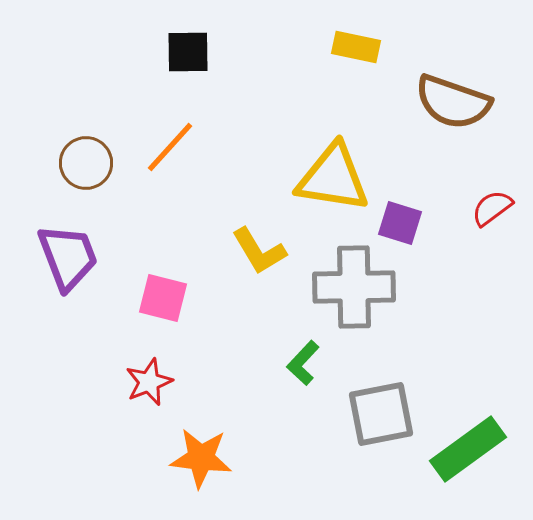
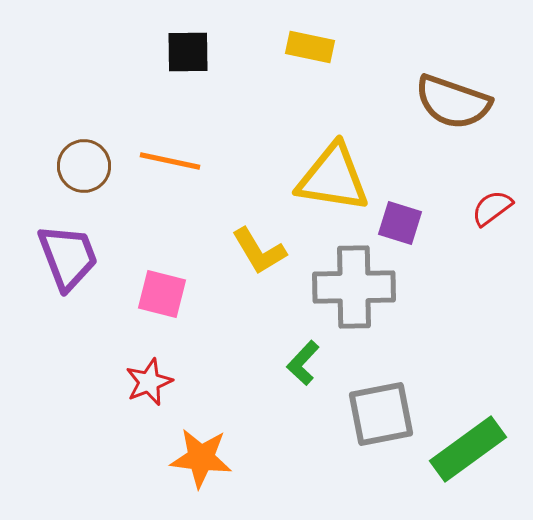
yellow rectangle: moved 46 px left
orange line: moved 14 px down; rotated 60 degrees clockwise
brown circle: moved 2 px left, 3 px down
pink square: moved 1 px left, 4 px up
